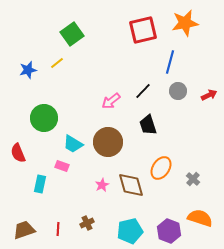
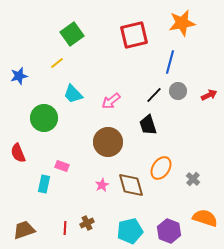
orange star: moved 3 px left
red square: moved 9 px left, 5 px down
blue star: moved 9 px left, 6 px down
black line: moved 11 px right, 4 px down
cyan trapezoid: moved 50 px up; rotated 15 degrees clockwise
cyan rectangle: moved 4 px right
orange semicircle: moved 5 px right
red line: moved 7 px right, 1 px up
